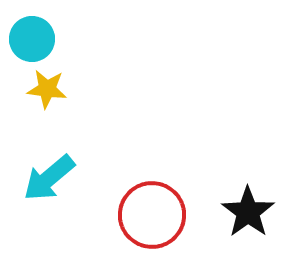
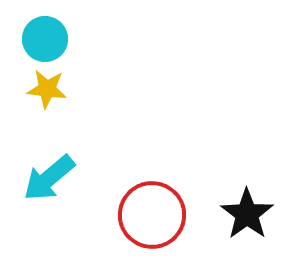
cyan circle: moved 13 px right
black star: moved 1 px left, 2 px down
